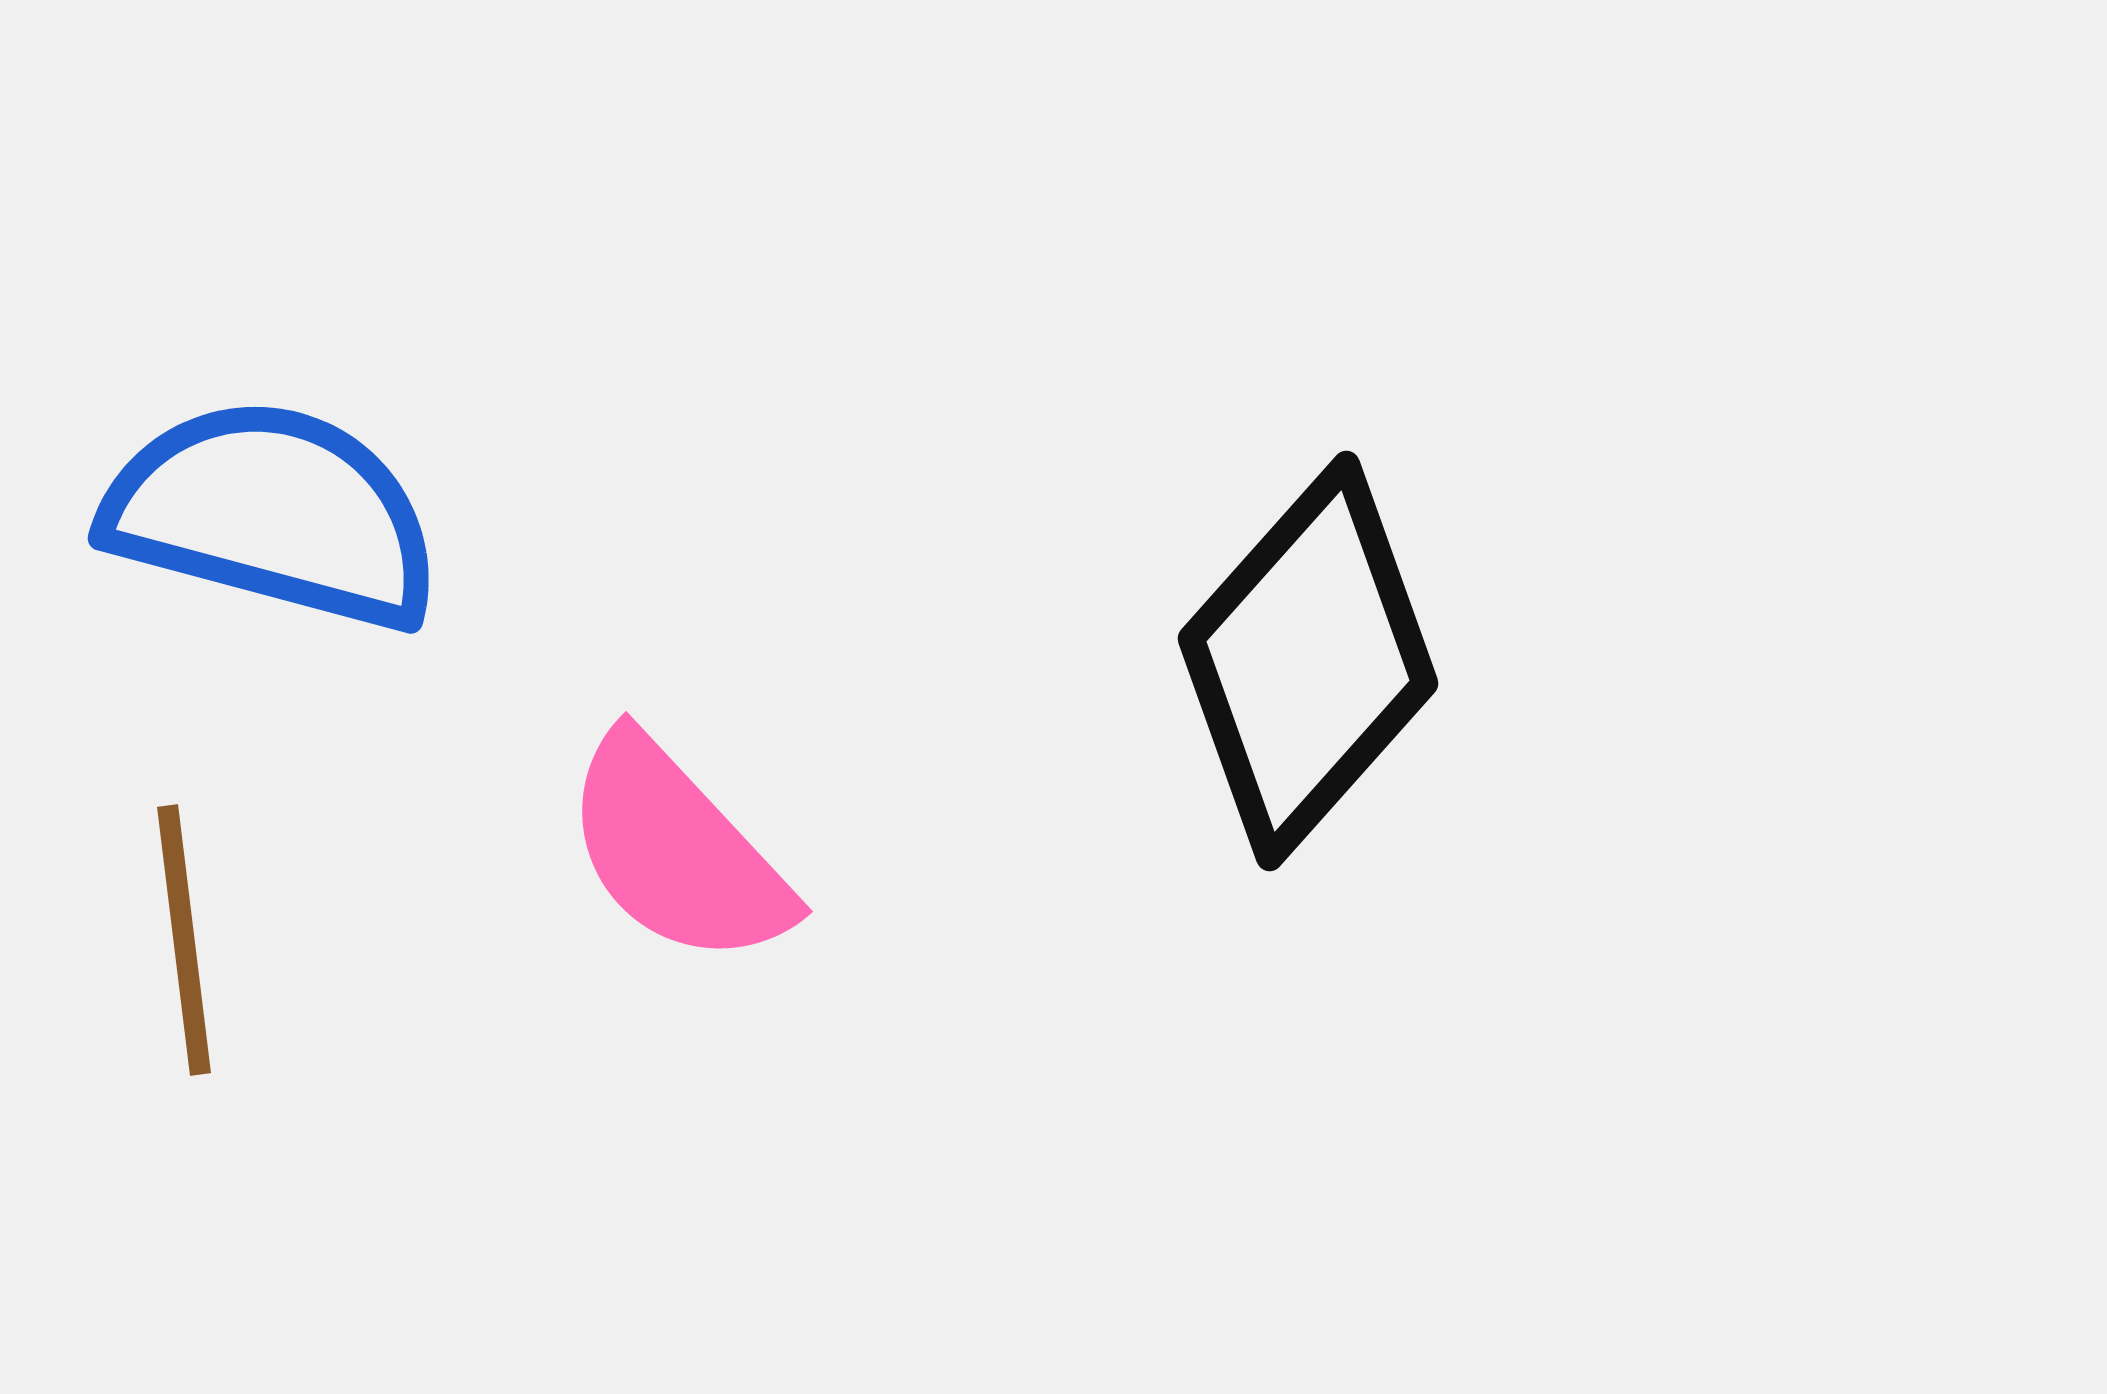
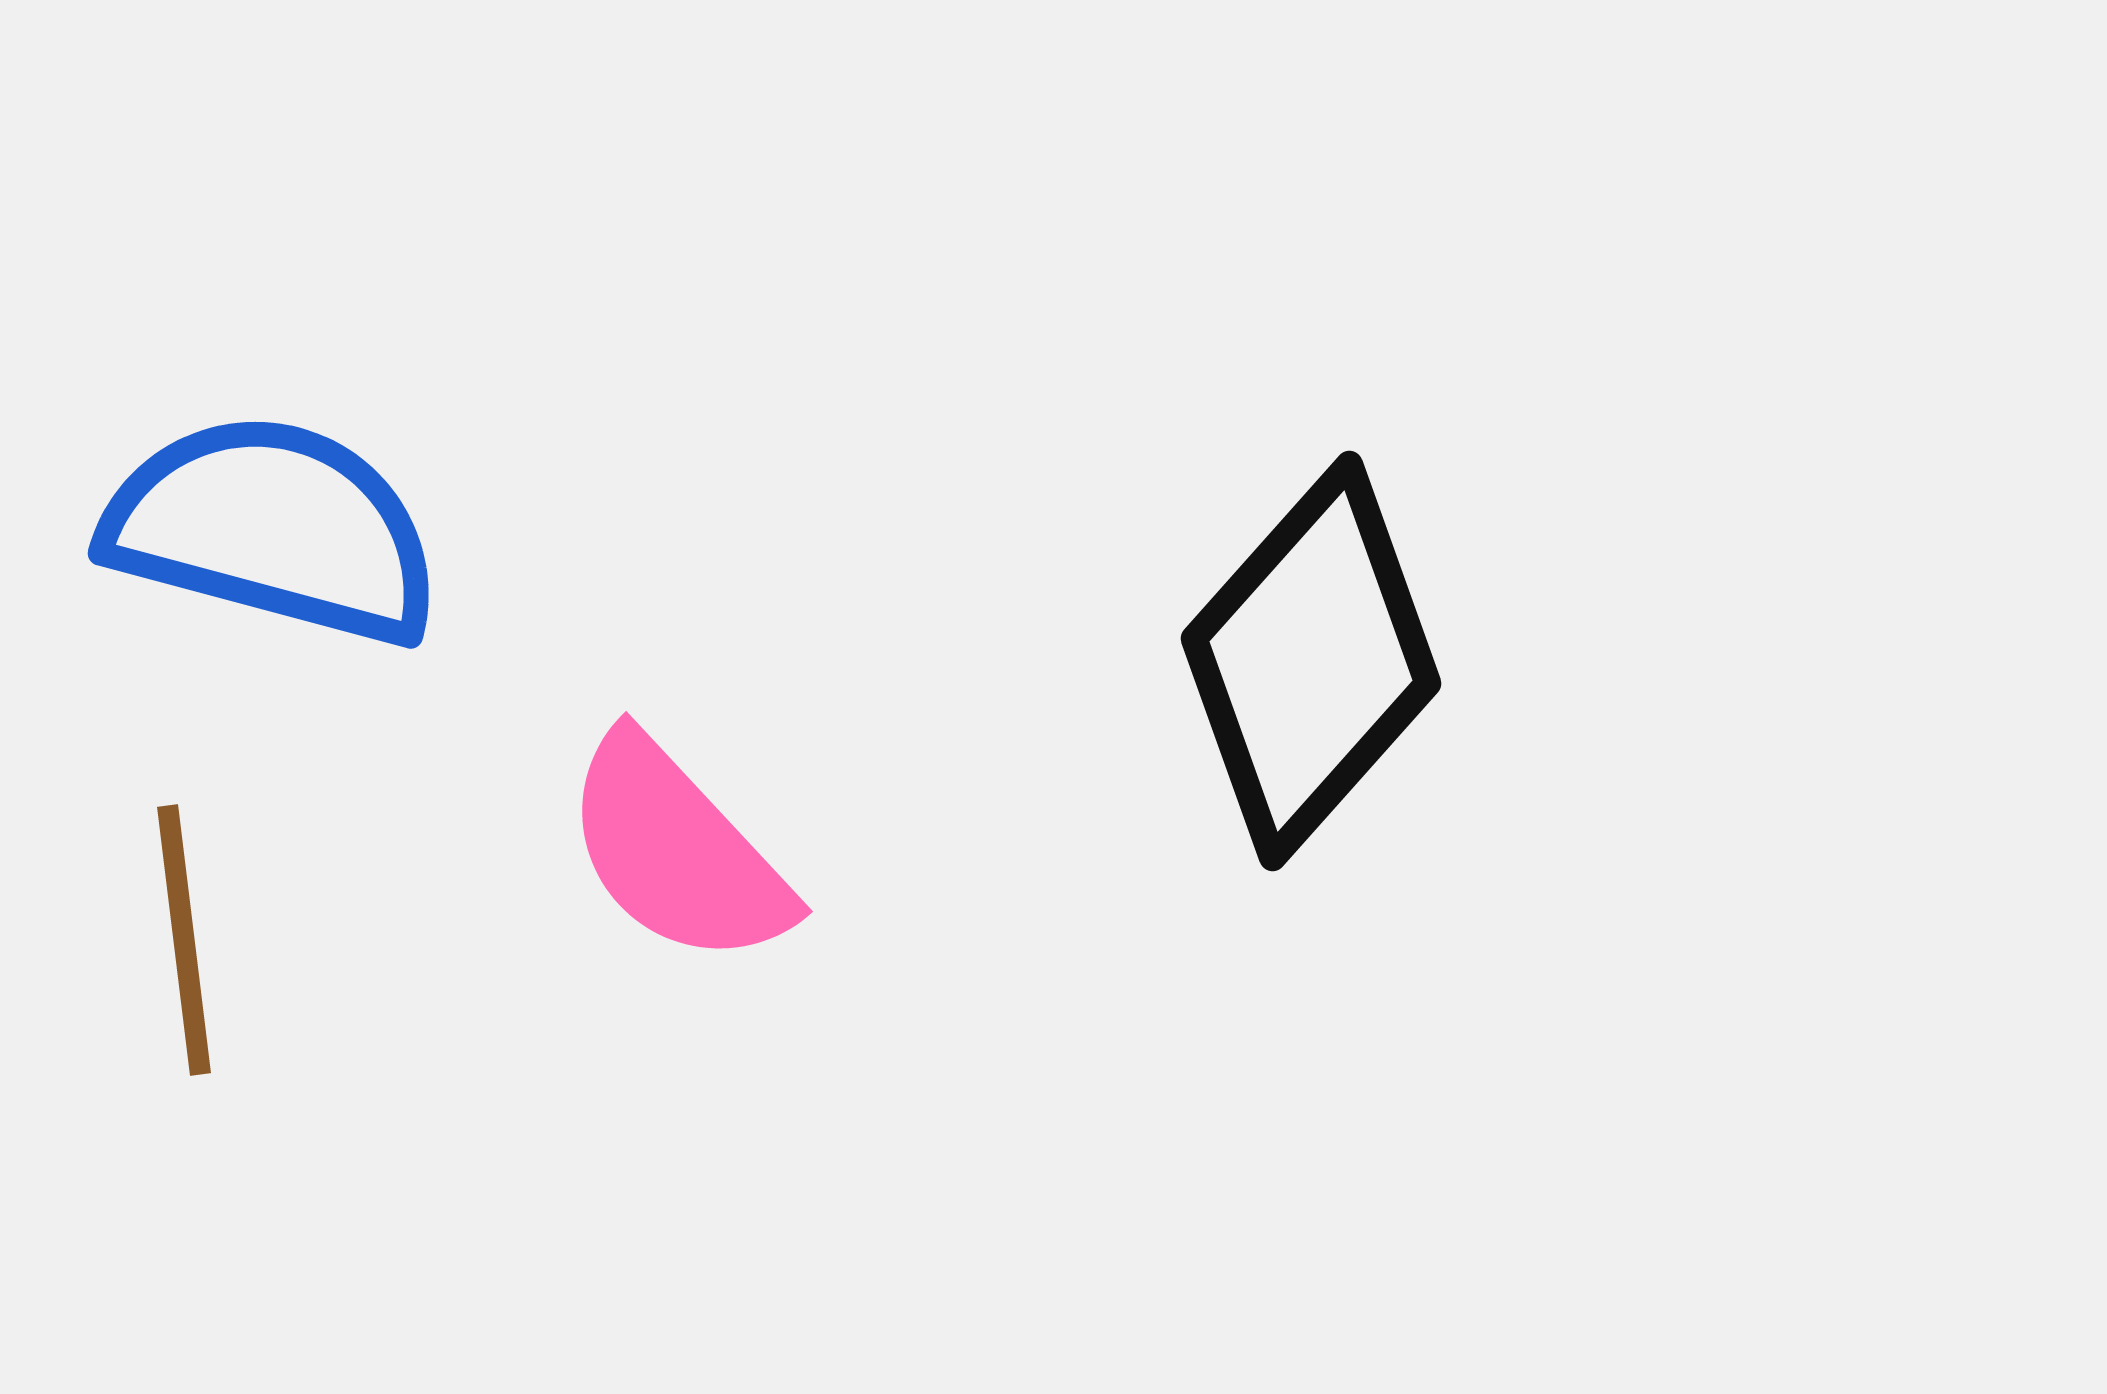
blue semicircle: moved 15 px down
black diamond: moved 3 px right
